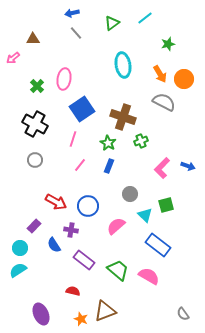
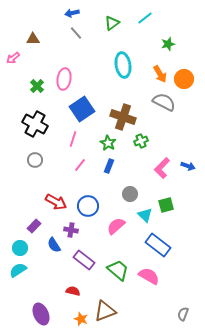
gray semicircle at (183, 314): rotated 56 degrees clockwise
